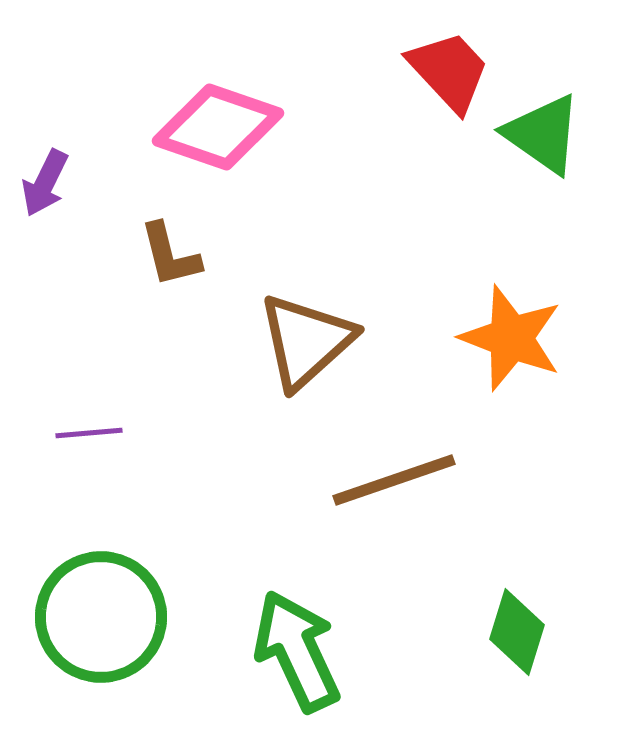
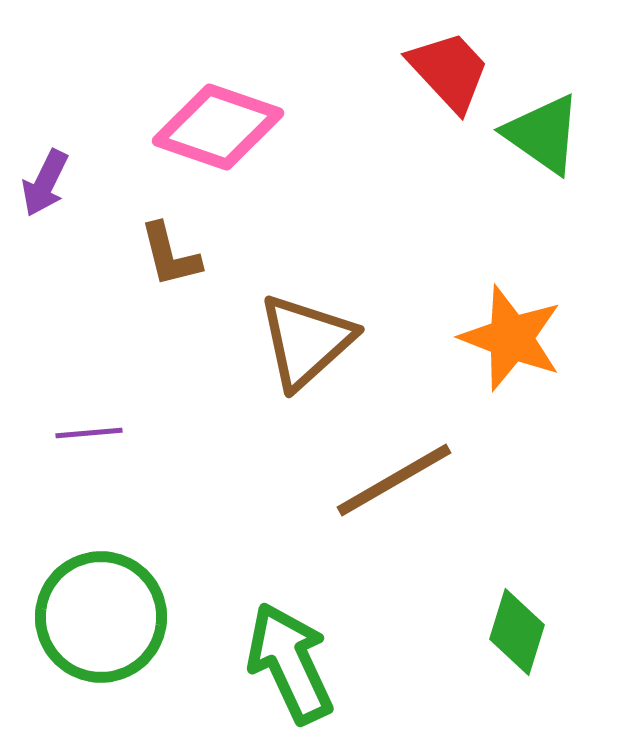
brown line: rotated 11 degrees counterclockwise
green arrow: moved 7 px left, 12 px down
